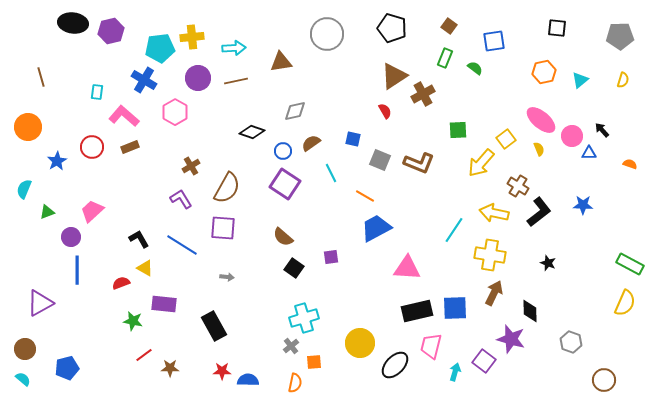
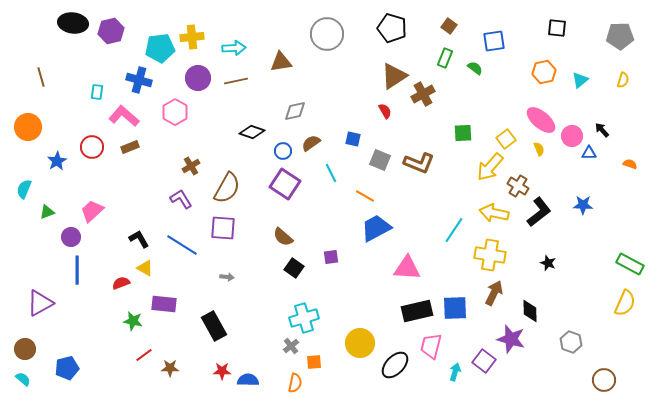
blue cross at (144, 80): moved 5 px left; rotated 15 degrees counterclockwise
green square at (458, 130): moved 5 px right, 3 px down
yellow arrow at (481, 163): moved 9 px right, 4 px down
